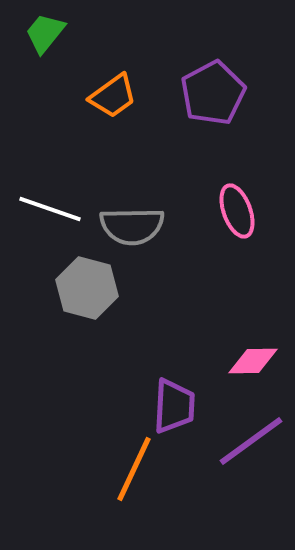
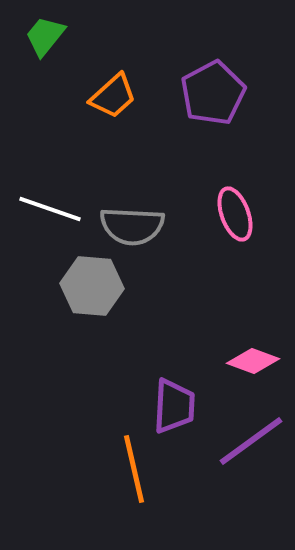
green trapezoid: moved 3 px down
orange trapezoid: rotated 6 degrees counterclockwise
pink ellipse: moved 2 px left, 3 px down
gray semicircle: rotated 4 degrees clockwise
gray hexagon: moved 5 px right, 2 px up; rotated 10 degrees counterclockwise
pink diamond: rotated 21 degrees clockwise
orange line: rotated 38 degrees counterclockwise
